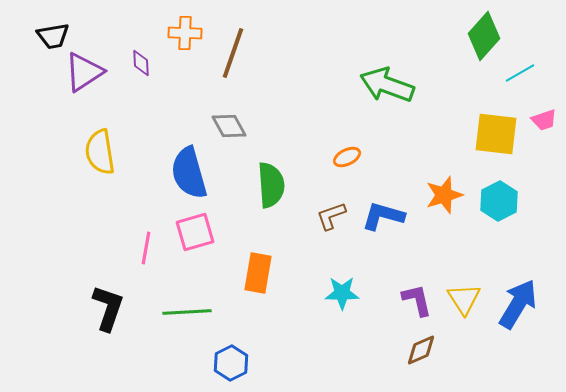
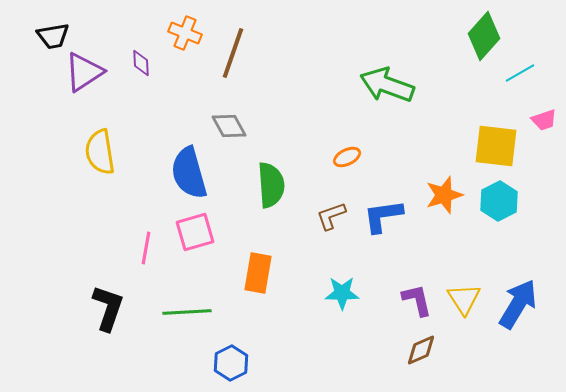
orange cross: rotated 20 degrees clockwise
yellow square: moved 12 px down
blue L-shape: rotated 24 degrees counterclockwise
